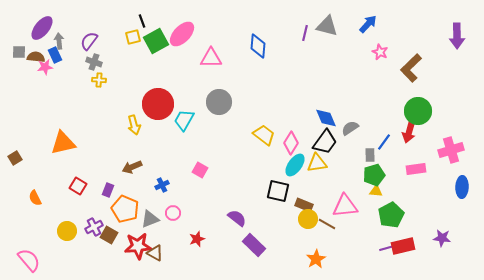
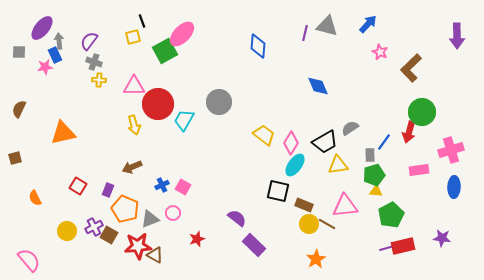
green square at (156, 41): moved 9 px right, 10 px down
brown semicircle at (36, 57): moved 17 px left, 52 px down; rotated 72 degrees counterclockwise
pink triangle at (211, 58): moved 77 px left, 28 px down
green circle at (418, 111): moved 4 px right, 1 px down
blue diamond at (326, 118): moved 8 px left, 32 px up
black trapezoid at (325, 142): rotated 24 degrees clockwise
orange triangle at (63, 143): moved 10 px up
brown square at (15, 158): rotated 16 degrees clockwise
yellow triangle at (317, 163): moved 21 px right, 2 px down
pink rectangle at (416, 169): moved 3 px right, 1 px down
pink square at (200, 170): moved 17 px left, 17 px down
blue ellipse at (462, 187): moved 8 px left
yellow circle at (308, 219): moved 1 px right, 5 px down
brown triangle at (155, 253): moved 2 px down
